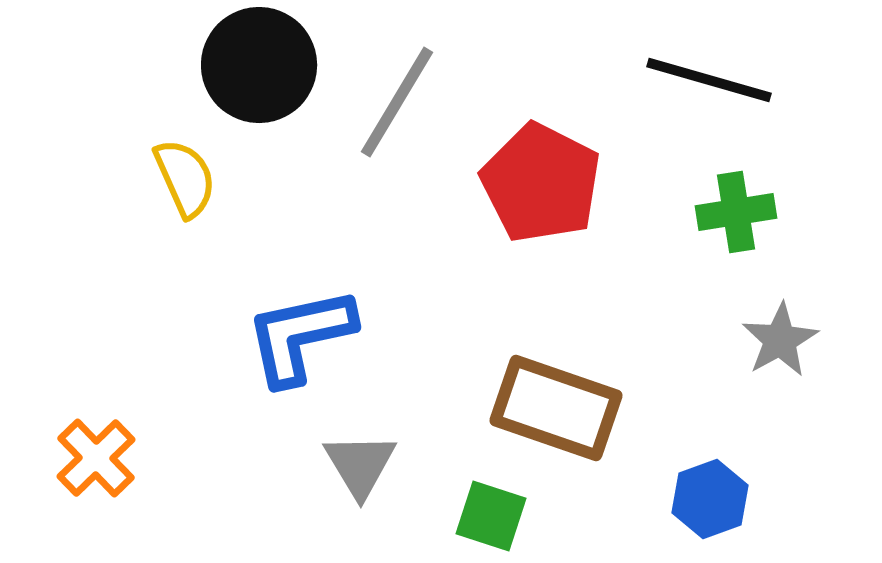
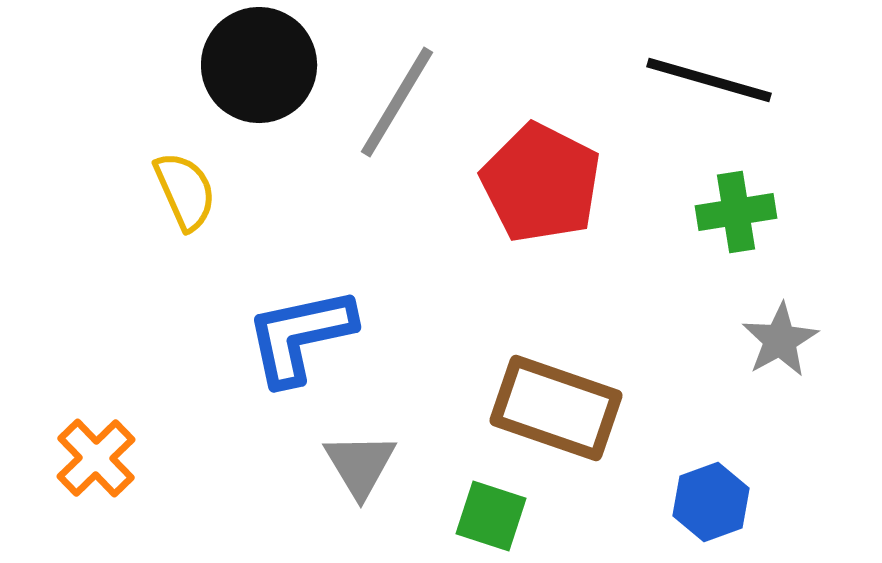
yellow semicircle: moved 13 px down
blue hexagon: moved 1 px right, 3 px down
